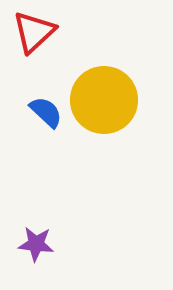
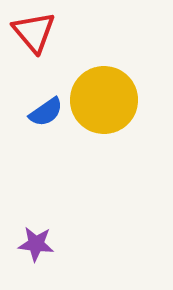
red triangle: rotated 27 degrees counterclockwise
blue semicircle: rotated 102 degrees clockwise
